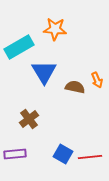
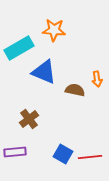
orange star: moved 1 px left, 1 px down
cyan rectangle: moved 1 px down
blue triangle: rotated 36 degrees counterclockwise
orange arrow: moved 1 px up; rotated 14 degrees clockwise
brown semicircle: moved 3 px down
purple rectangle: moved 2 px up
